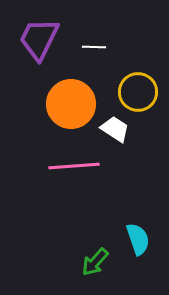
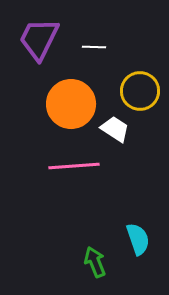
yellow circle: moved 2 px right, 1 px up
green arrow: rotated 116 degrees clockwise
